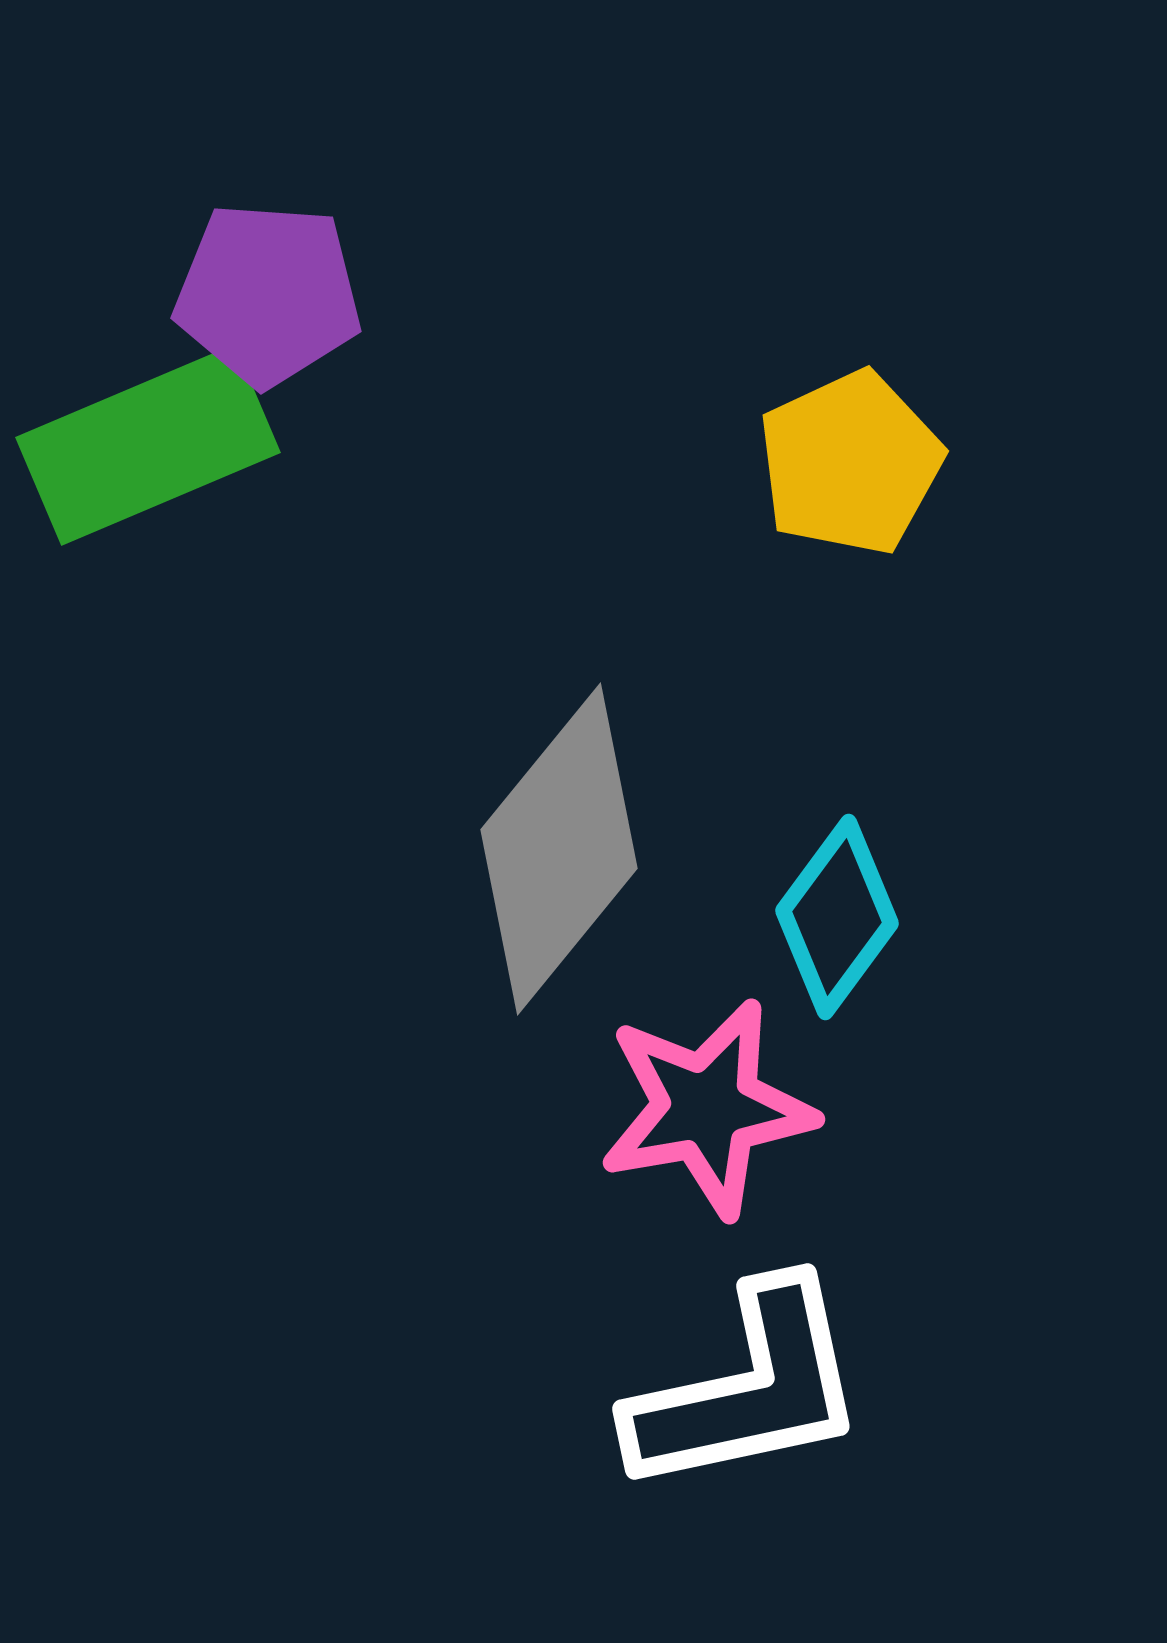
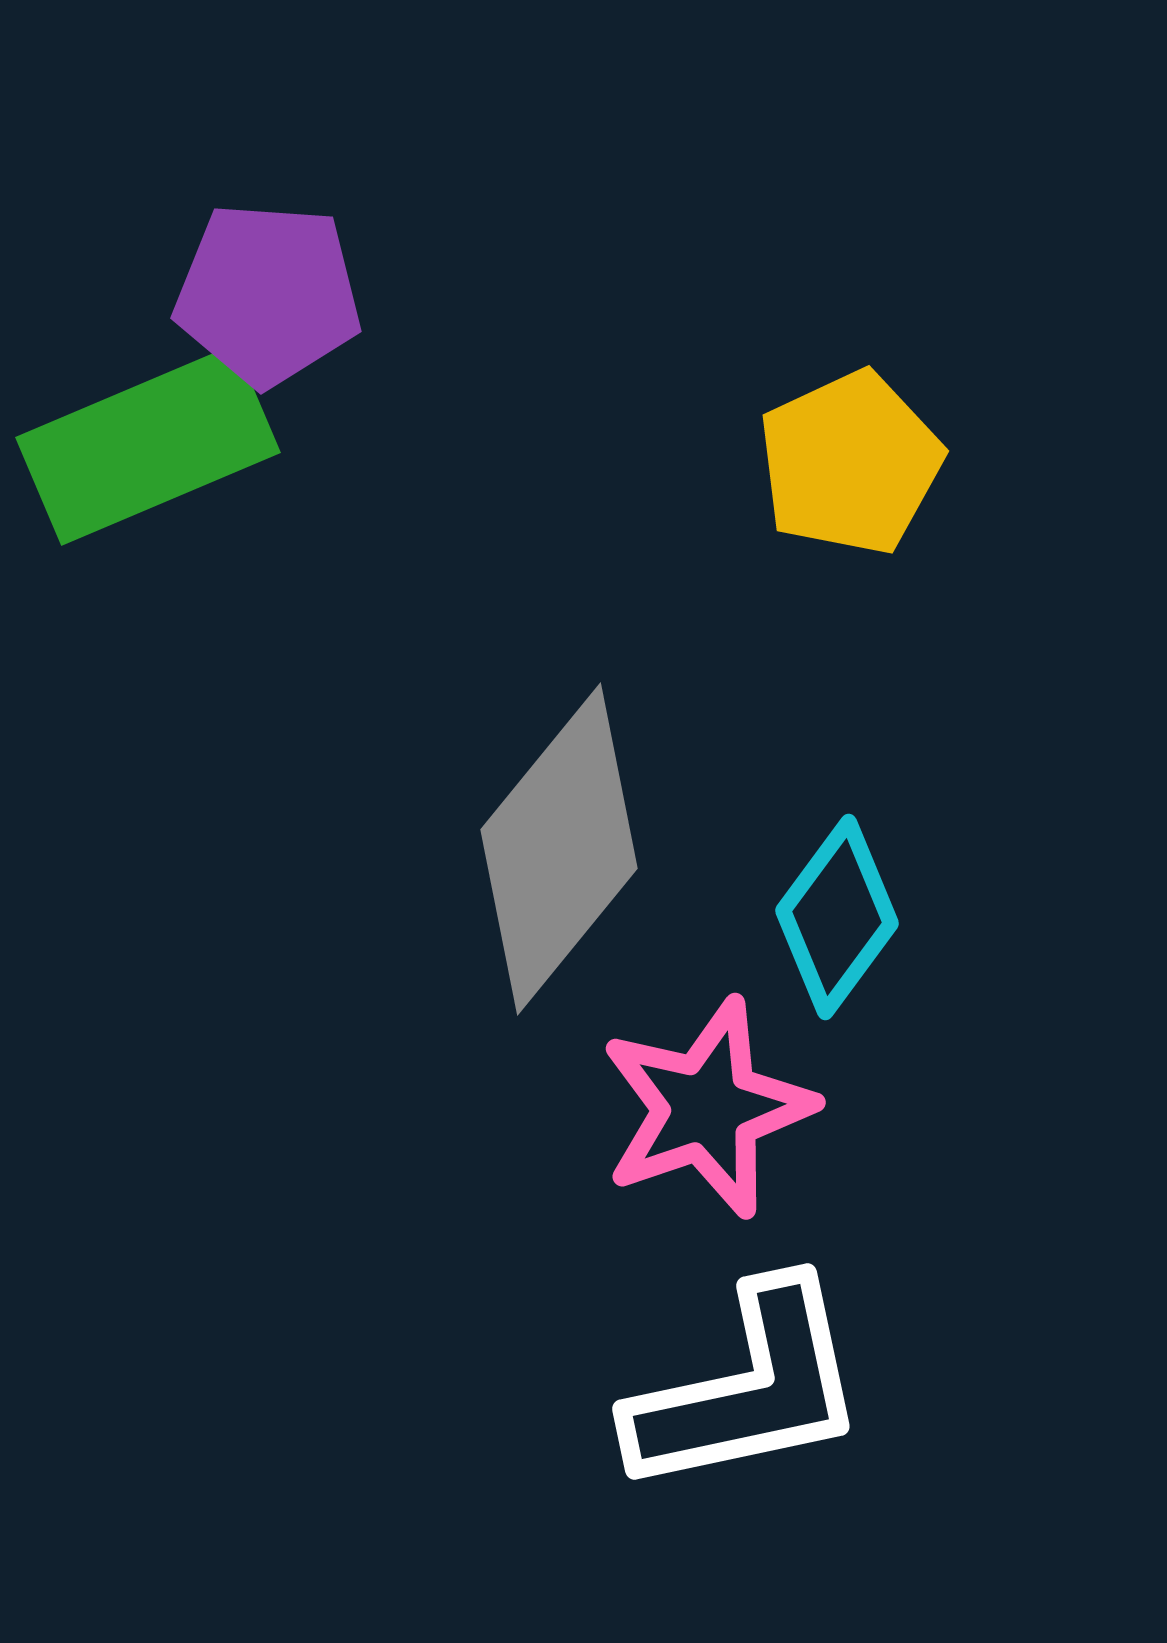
pink star: rotated 9 degrees counterclockwise
